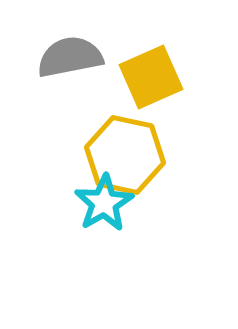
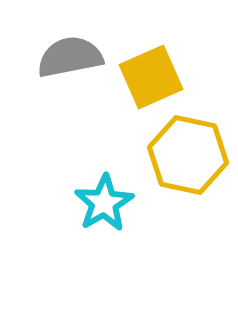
yellow hexagon: moved 63 px right
